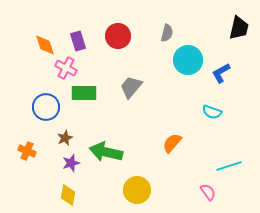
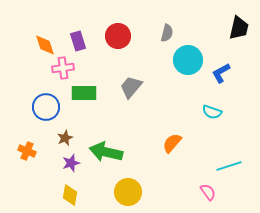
pink cross: moved 3 px left; rotated 35 degrees counterclockwise
yellow circle: moved 9 px left, 2 px down
yellow diamond: moved 2 px right
